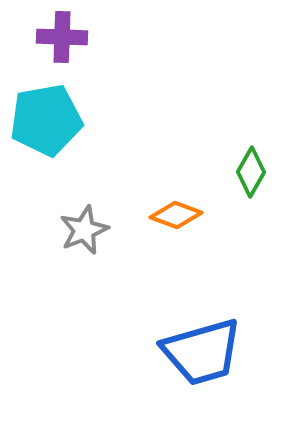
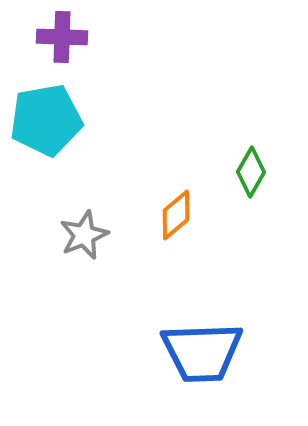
orange diamond: rotated 60 degrees counterclockwise
gray star: moved 5 px down
blue trapezoid: rotated 14 degrees clockwise
